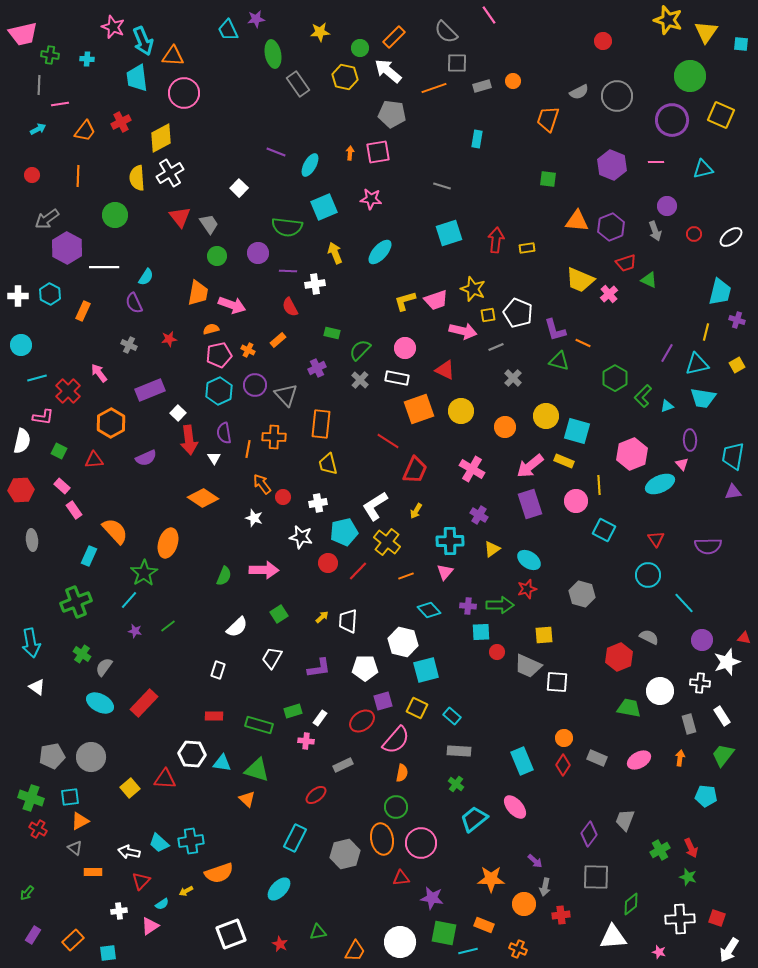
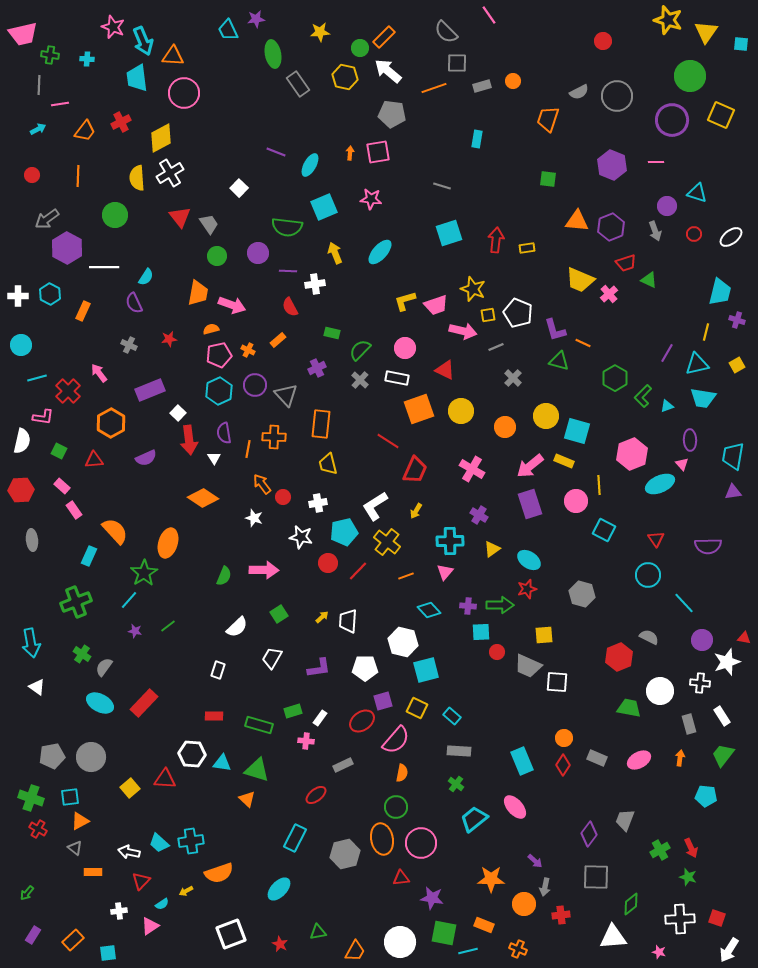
orange rectangle at (394, 37): moved 10 px left
cyan triangle at (703, 169): moved 6 px left, 24 px down; rotated 30 degrees clockwise
pink trapezoid at (436, 300): moved 5 px down
